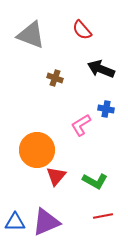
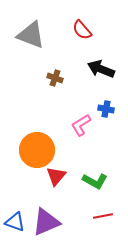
blue triangle: rotated 20 degrees clockwise
